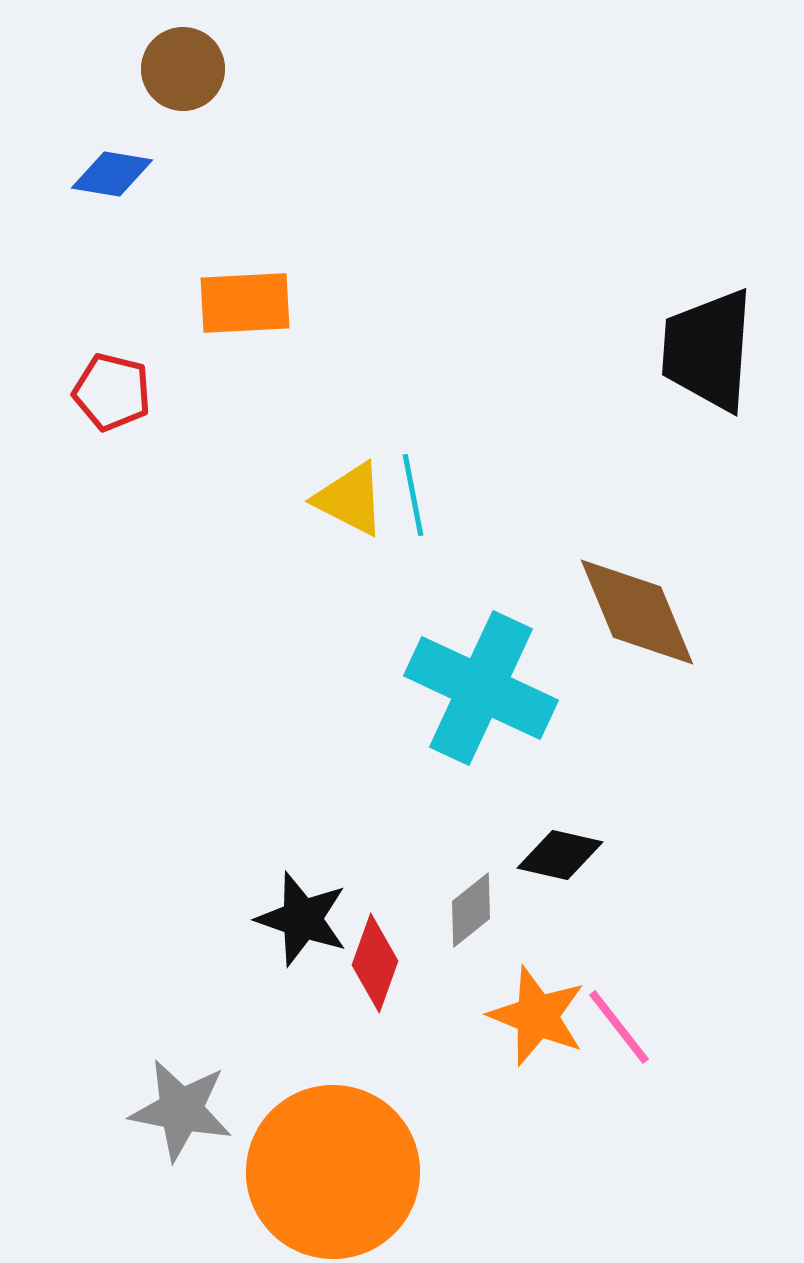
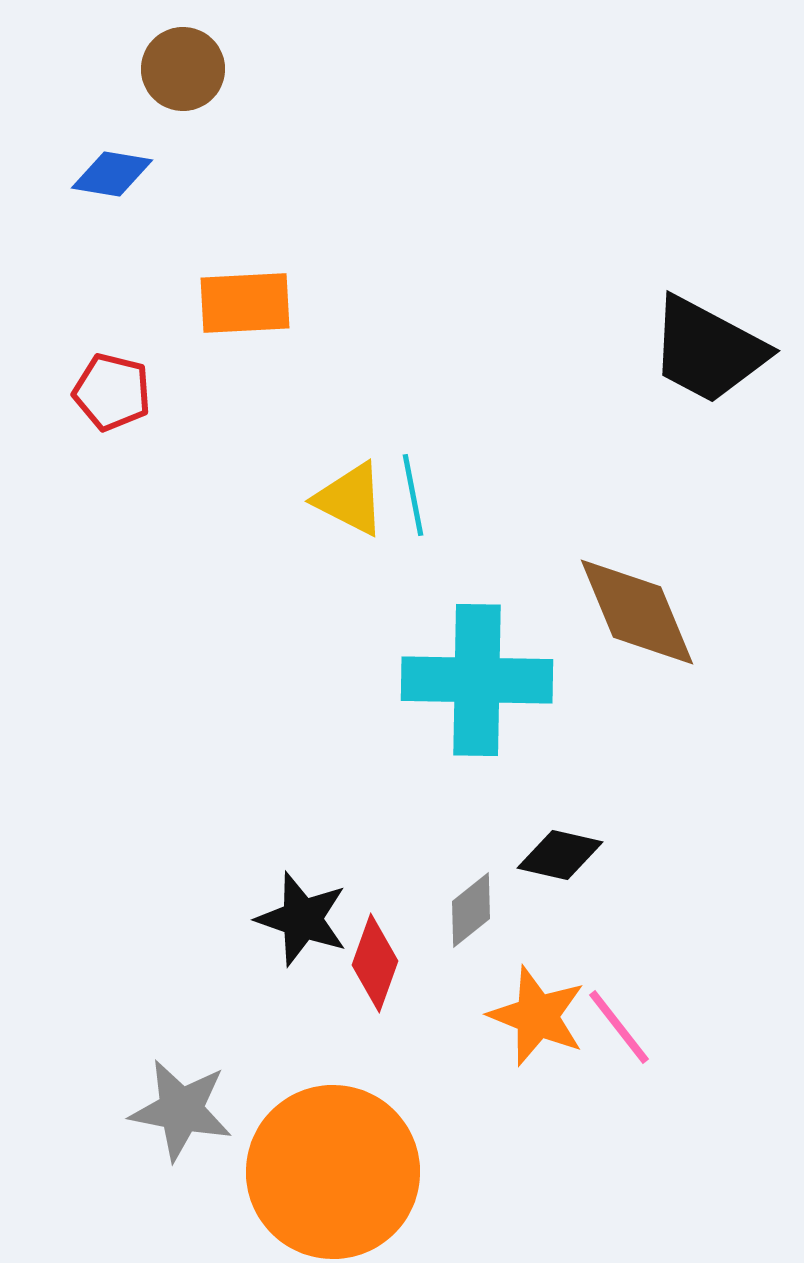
black trapezoid: rotated 66 degrees counterclockwise
cyan cross: moved 4 px left, 8 px up; rotated 24 degrees counterclockwise
